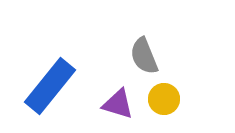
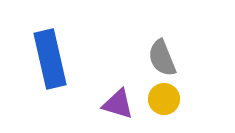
gray semicircle: moved 18 px right, 2 px down
blue rectangle: moved 27 px up; rotated 52 degrees counterclockwise
